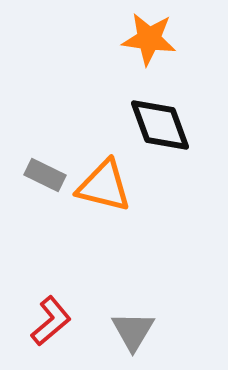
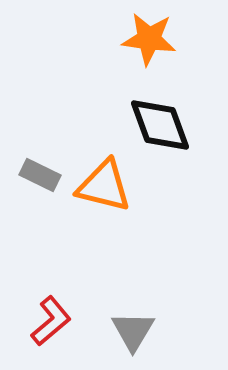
gray rectangle: moved 5 px left
